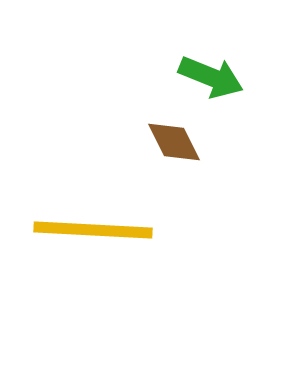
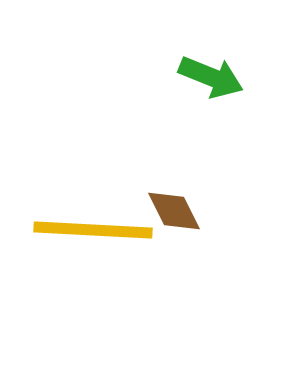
brown diamond: moved 69 px down
